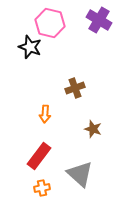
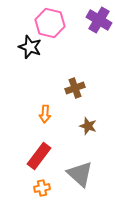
brown star: moved 5 px left, 3 px up
